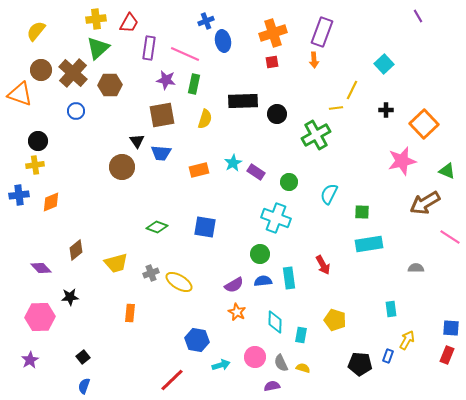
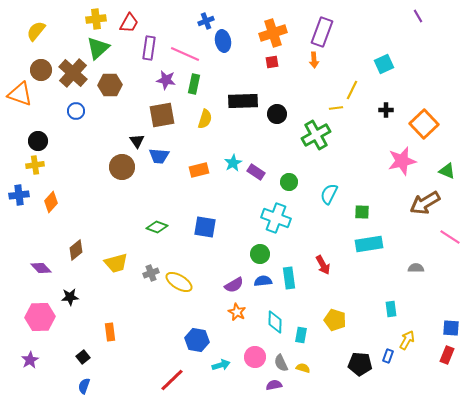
cyan square at (384, 64): rotated 18 degrees clockwise
blue trapezoid at (161, 153): moved 2 px left, 3 px down
orange diamond at (51, 202): rotated 25 degrees counterclockwise
orange rectangle at (130, 313): moved 20 px left, 19 px down; rotated 12 degrees counterclockwise
purple semicircle at (272, 386): moved 2 px right, 1 px up
